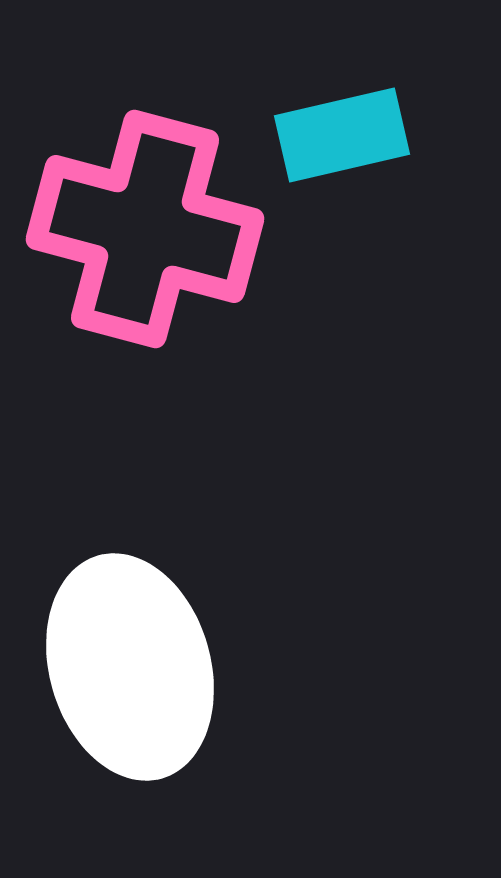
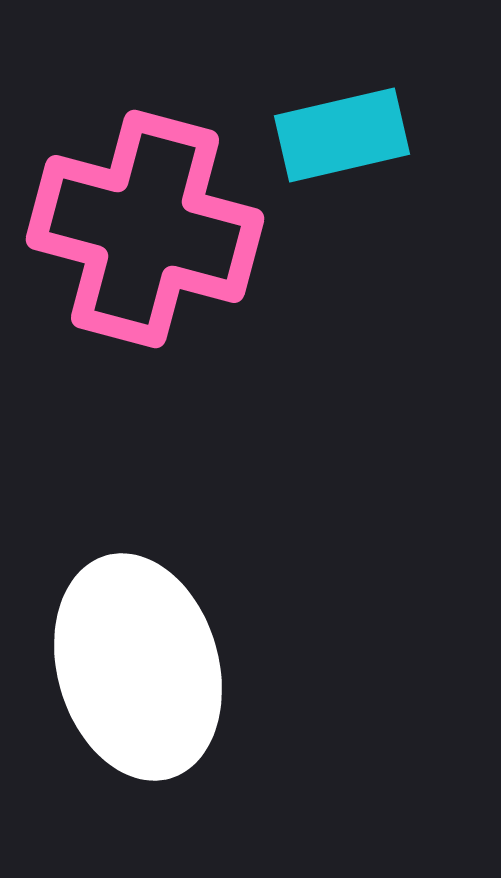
white ellipse: moved 8 px right
